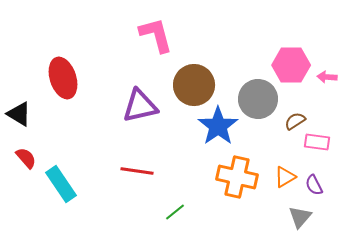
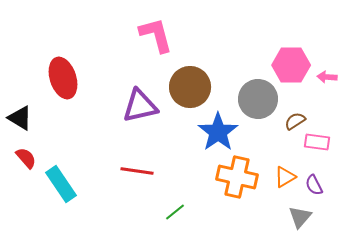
brown circle: moved 4 px left, 2 px down
black triangle: moved 1 px right, 4 px down
blue star: moved 6 px down
